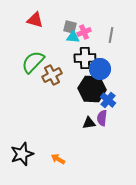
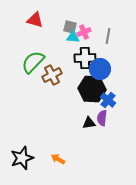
gray line: moved 3 px left, 1 px down
black star: moved 4 px down
